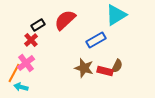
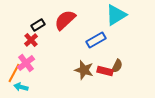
brown star: moved 2 px down
